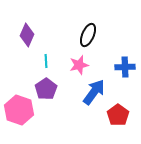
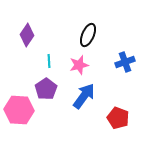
purple diamond: rotated 10 degrees clockwise
cyan line: moved 3 px right
blue cross: moved 5 px up; rotated 18 degrees counterclockwise
blue arrow: moved 10 px left, 4 px down
pink hexagon: rotated 16 degrees counterclockwise
red pentagon: moved 3 px down; rotated 15 degrees counterclockwise
